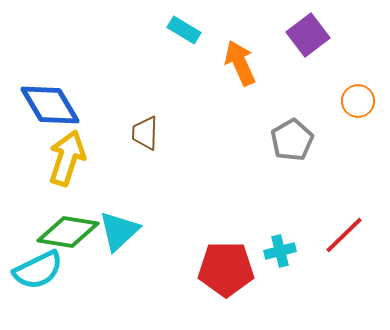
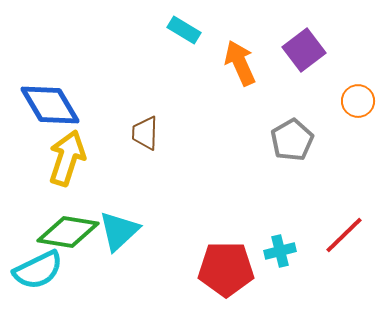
purple square: moved 4 px left, 15 px down
